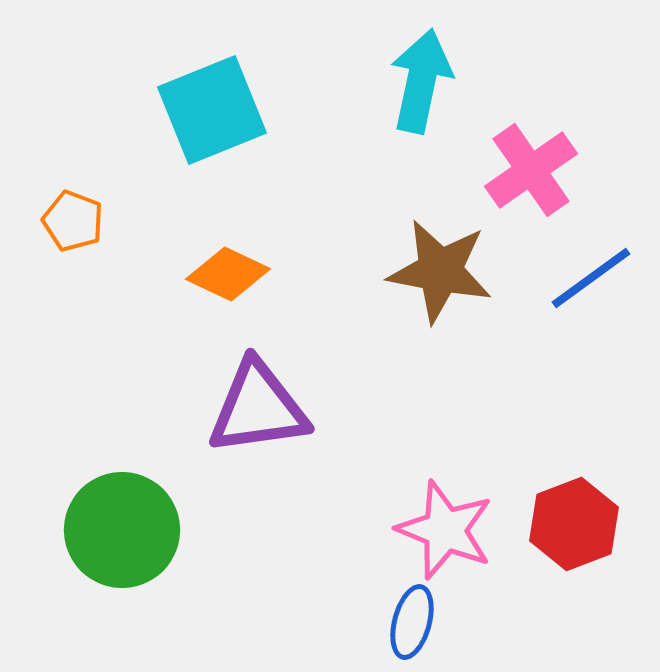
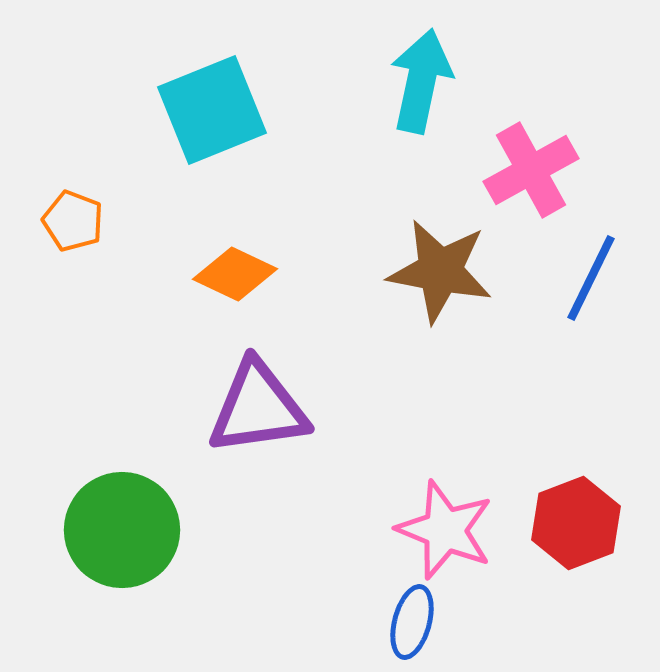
pink cross: rotated 6 degrees clockwise
orange diamond: moved 7 px right
blue line: rotated 28 degrees counterclockwise
red hexagon: moved 2 px right, 1 px up
